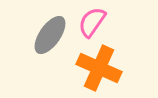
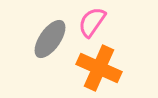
gray ellipse: moved 4 px down
